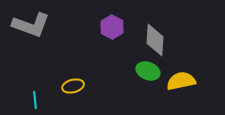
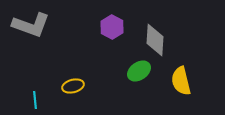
green ellipse: moved 9 px left; rotated 55 degrees counterclockwise
yellow semicircle: rotated 92 degrees counterclockwise
